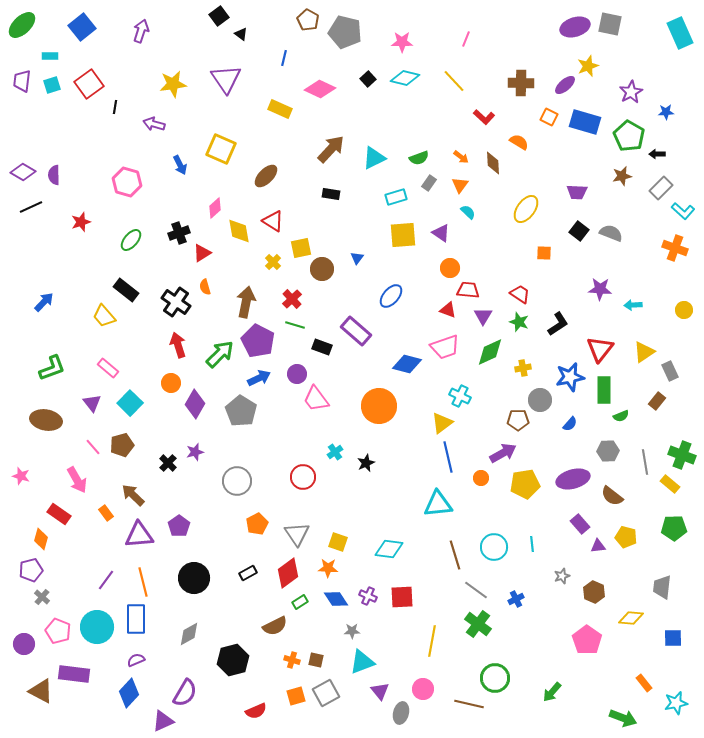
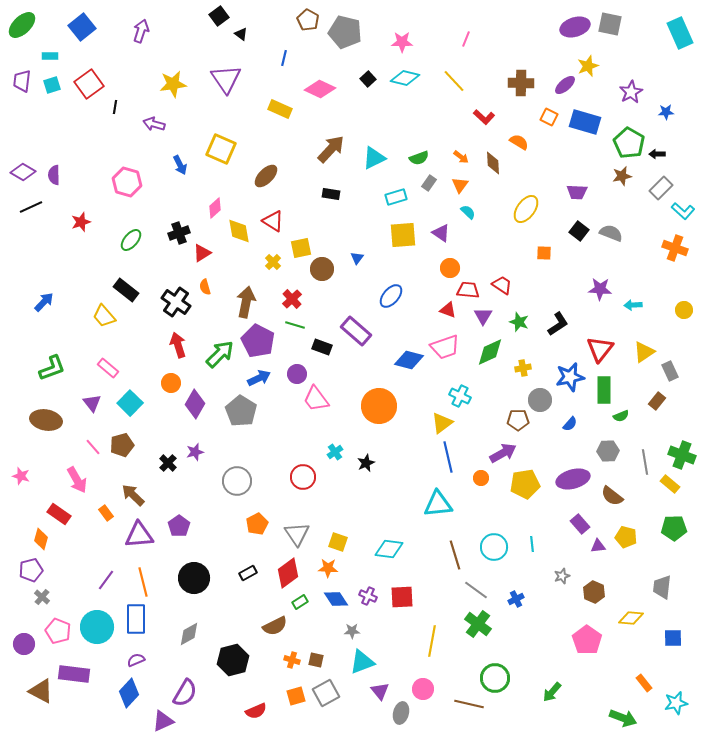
green pentagon at (629, 136): moved 7 px down
red trapezoid at (520, 294): moved 18 px left, 9 px up
blue diamond at (407, 364): moved 2 px right, 4 px up
